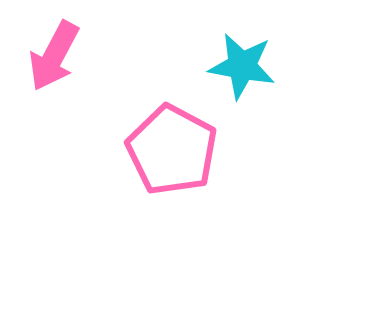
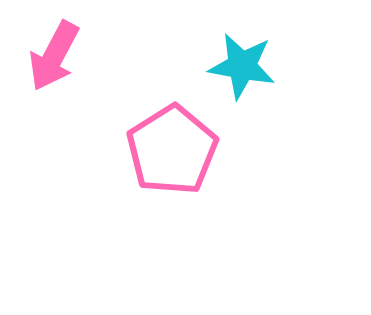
pink pentagon: rotated 12 degrees clockwise
